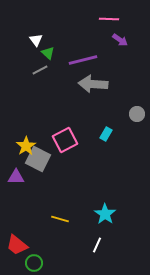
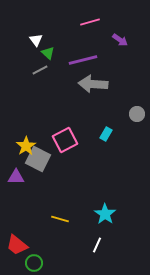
pink line: moved 19 px left, 3 px down; rotated 18 degrees counterclockwise
